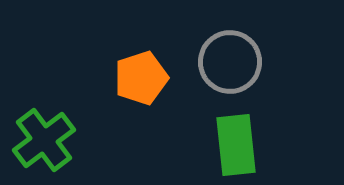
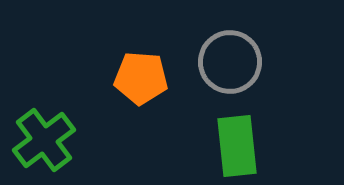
orange pentagon: rotated 22 degrees clockwise
green rectangle: moved 1 px right, 1 px down
